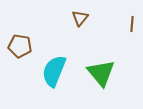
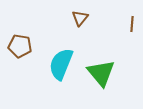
cyan semicircle: moved 7 px right, 7 px up
